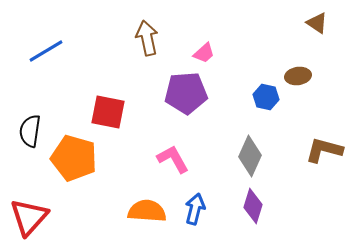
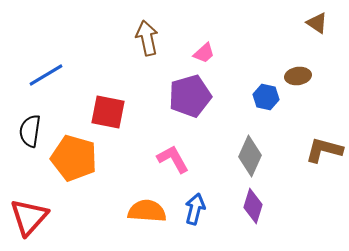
blue line: moved 24 px down
purple pentagon: moved 4 px right, 3 px down; rotated 12 degrees counterclockwise
